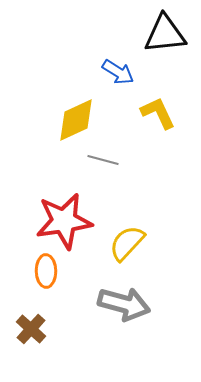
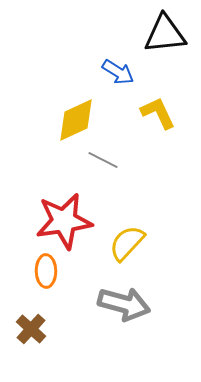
gray line: rotated 12 degrees clockwise
